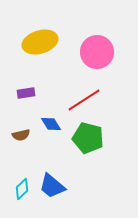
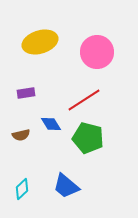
blue trapezoid: moved 14 px right
